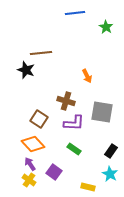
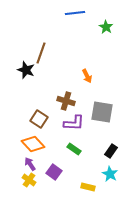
brown line: rotated 65 degrees counterclockwise
